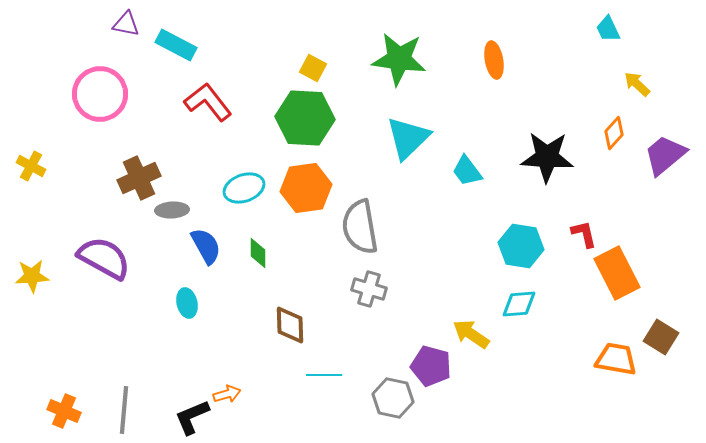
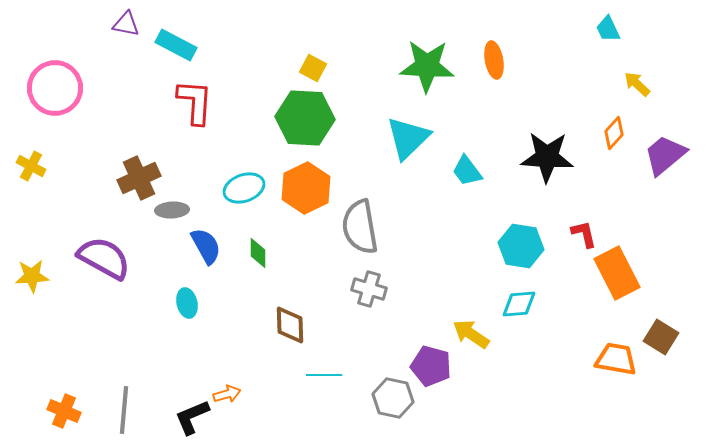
green star at (399, 59): moved 28 px right, 7 px down; rotated 4 degrees counterclockwise
pink circle at (100, 94): moved 45 px left, 6 px up
red L-shape at (208, 102): moved 13 px left; rotated 42 degrees clockwise
orange hexagon at (306, 188): rotated 18 degrees counterclockwise
